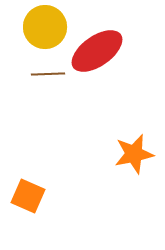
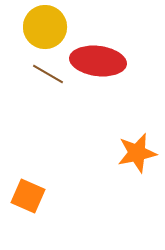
red ellipse: moved 1 px right, 10 px down; rotated 42 degrees clockwise
brown line: rotated 32 degrees clockwise
orange star: moved 3 px right, 1 px up
